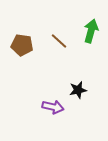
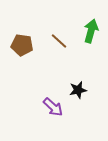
purple arrow: rotated 30 degrees clockwise
